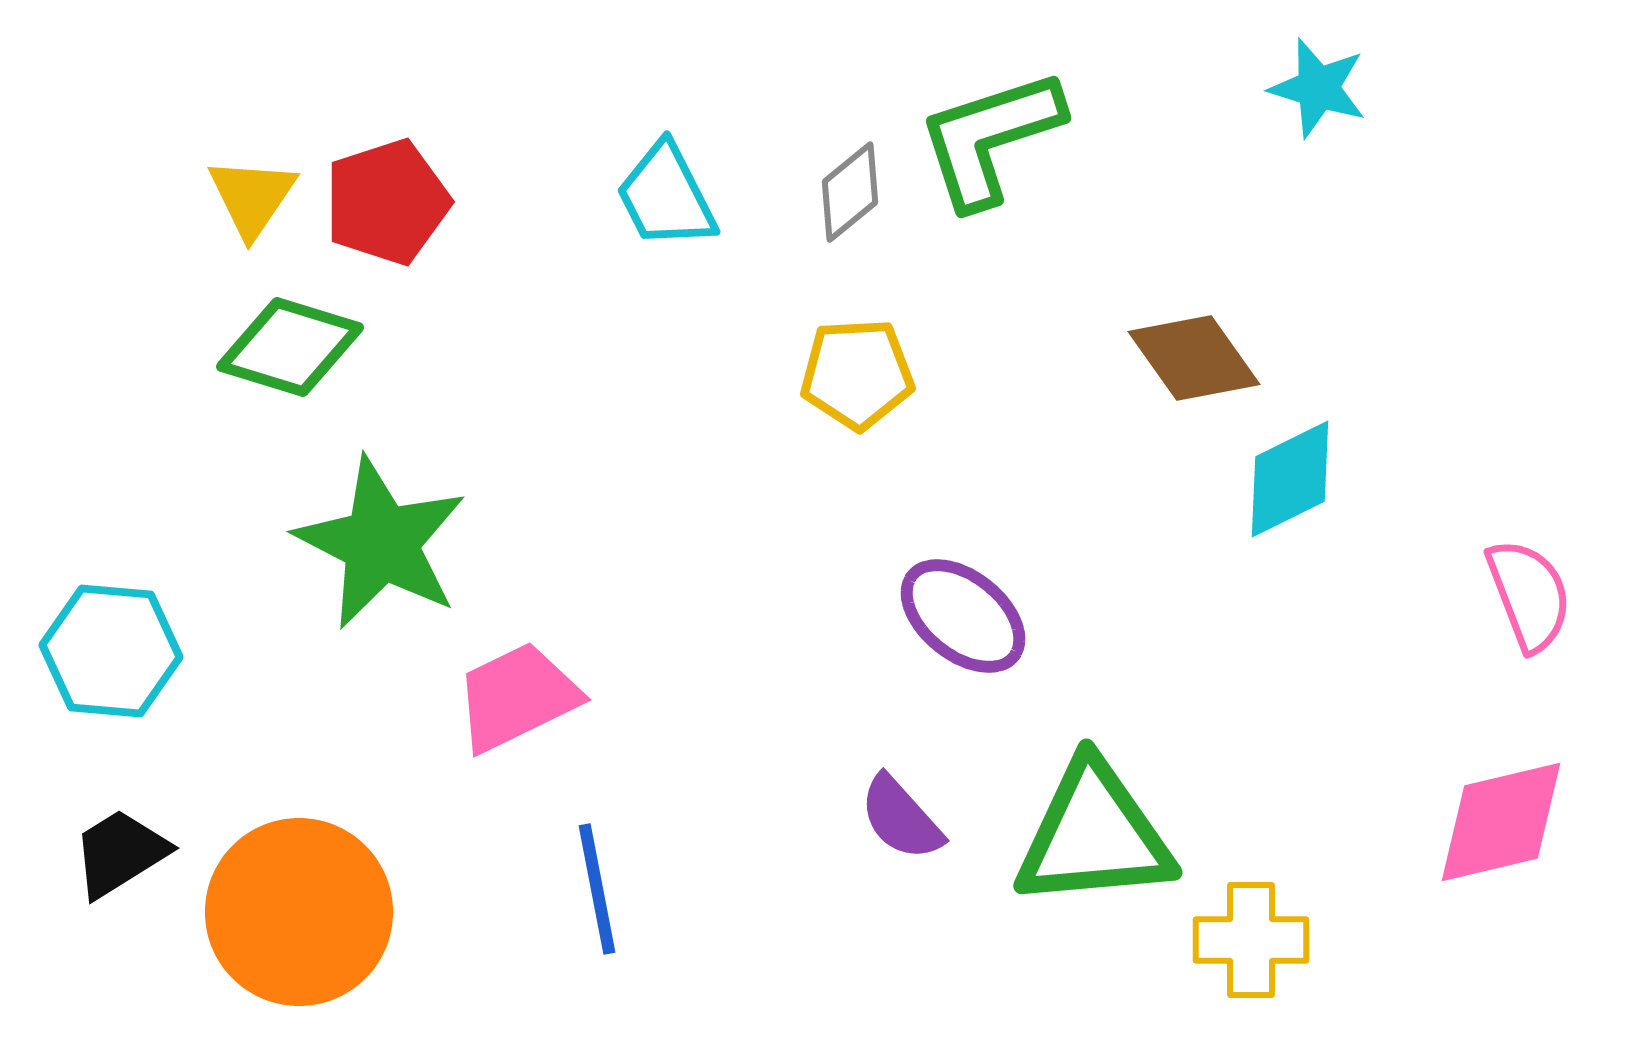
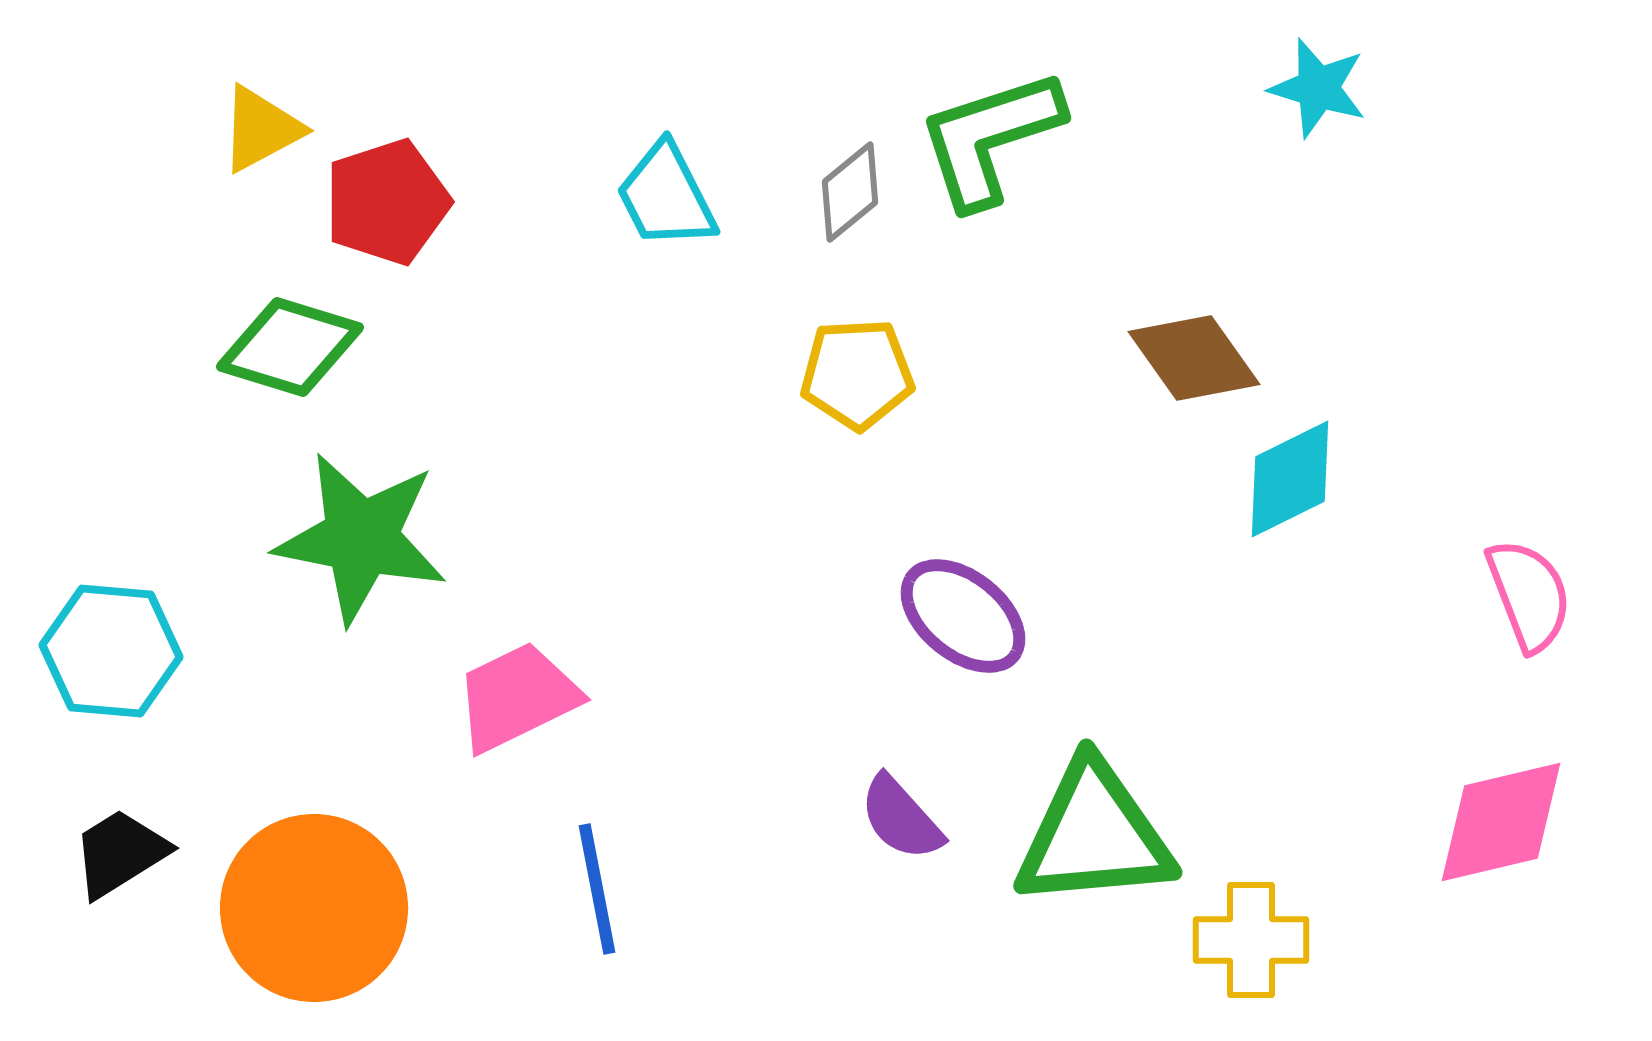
yellow triangle: moved 9 px right, 68 px up; rotated 28 degrees clockwise
green star: moved 20 px left, 5 px up; rotated 16 degrees counterclockwise
orange circle: moved 15 px right, 4 px up
